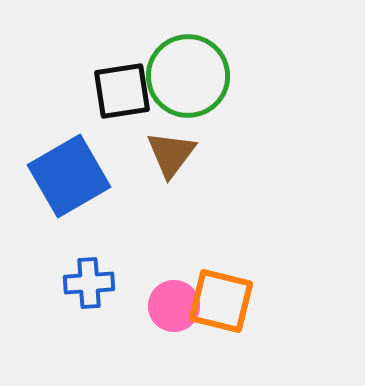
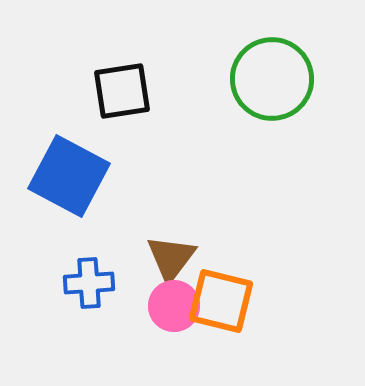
green circle: moved 84 px right, 3 px down
brown triangle: moved 104 px down
blue square: rotated 32 degrees counterclockwise
